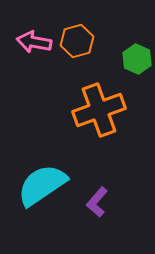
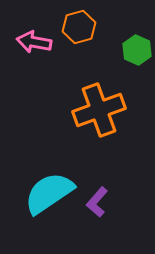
orange hexagon: moved 2 px right, 14 px up
green hexagon: moved 9 px up
cyan semicircle: moved 7 px right, 8 px down
